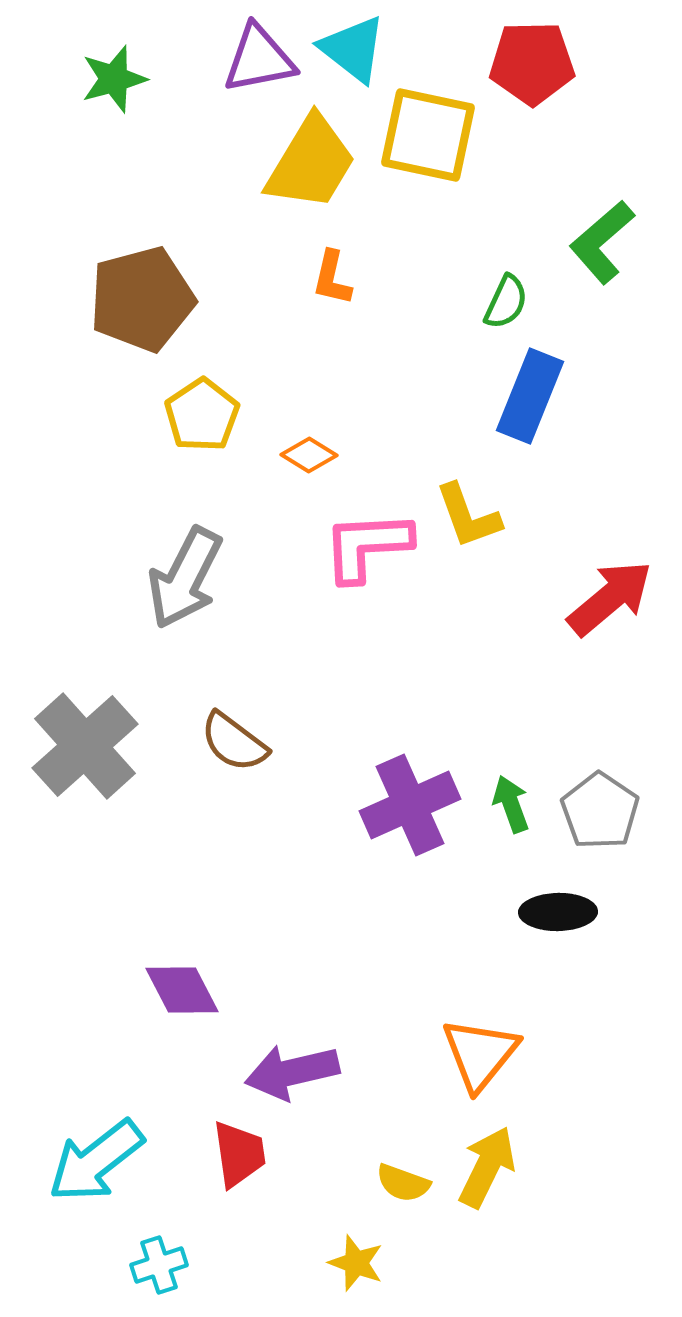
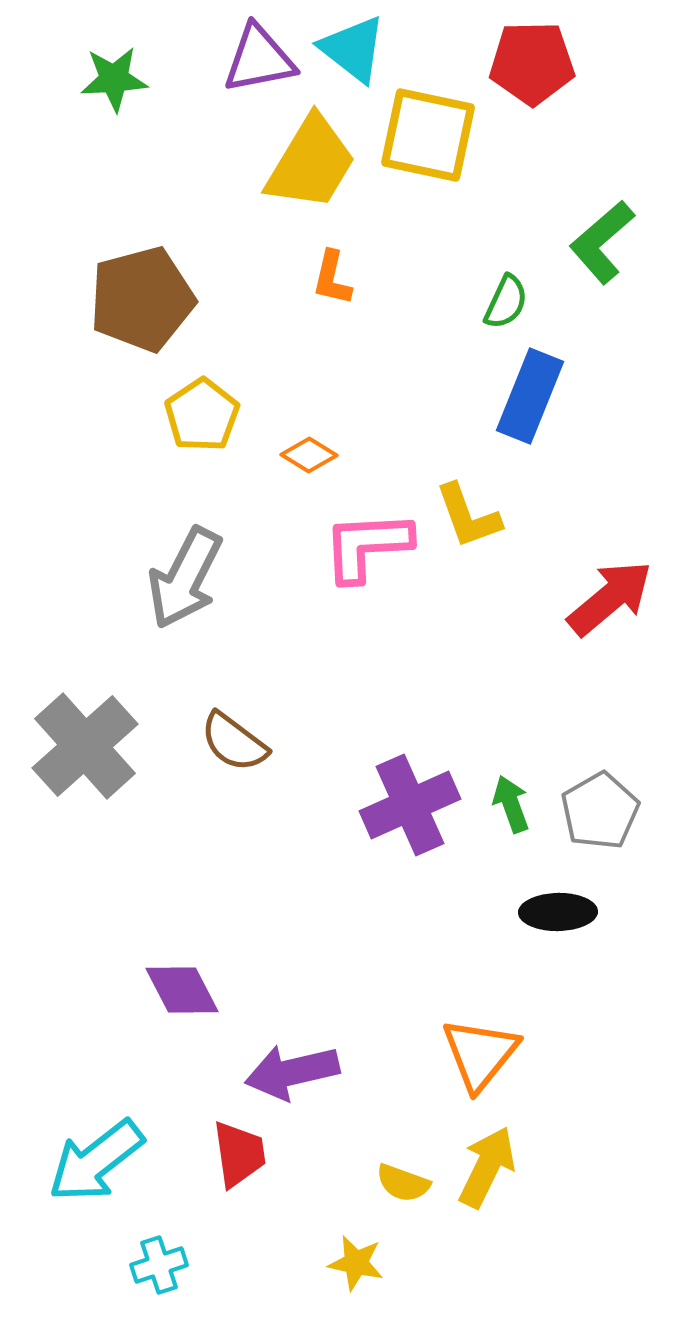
green star: rotated 12 degrees clockwise
gray pentagon: rotated 8 degrees clockwise
yellow star: rotated 8 degrees counterclockwise
